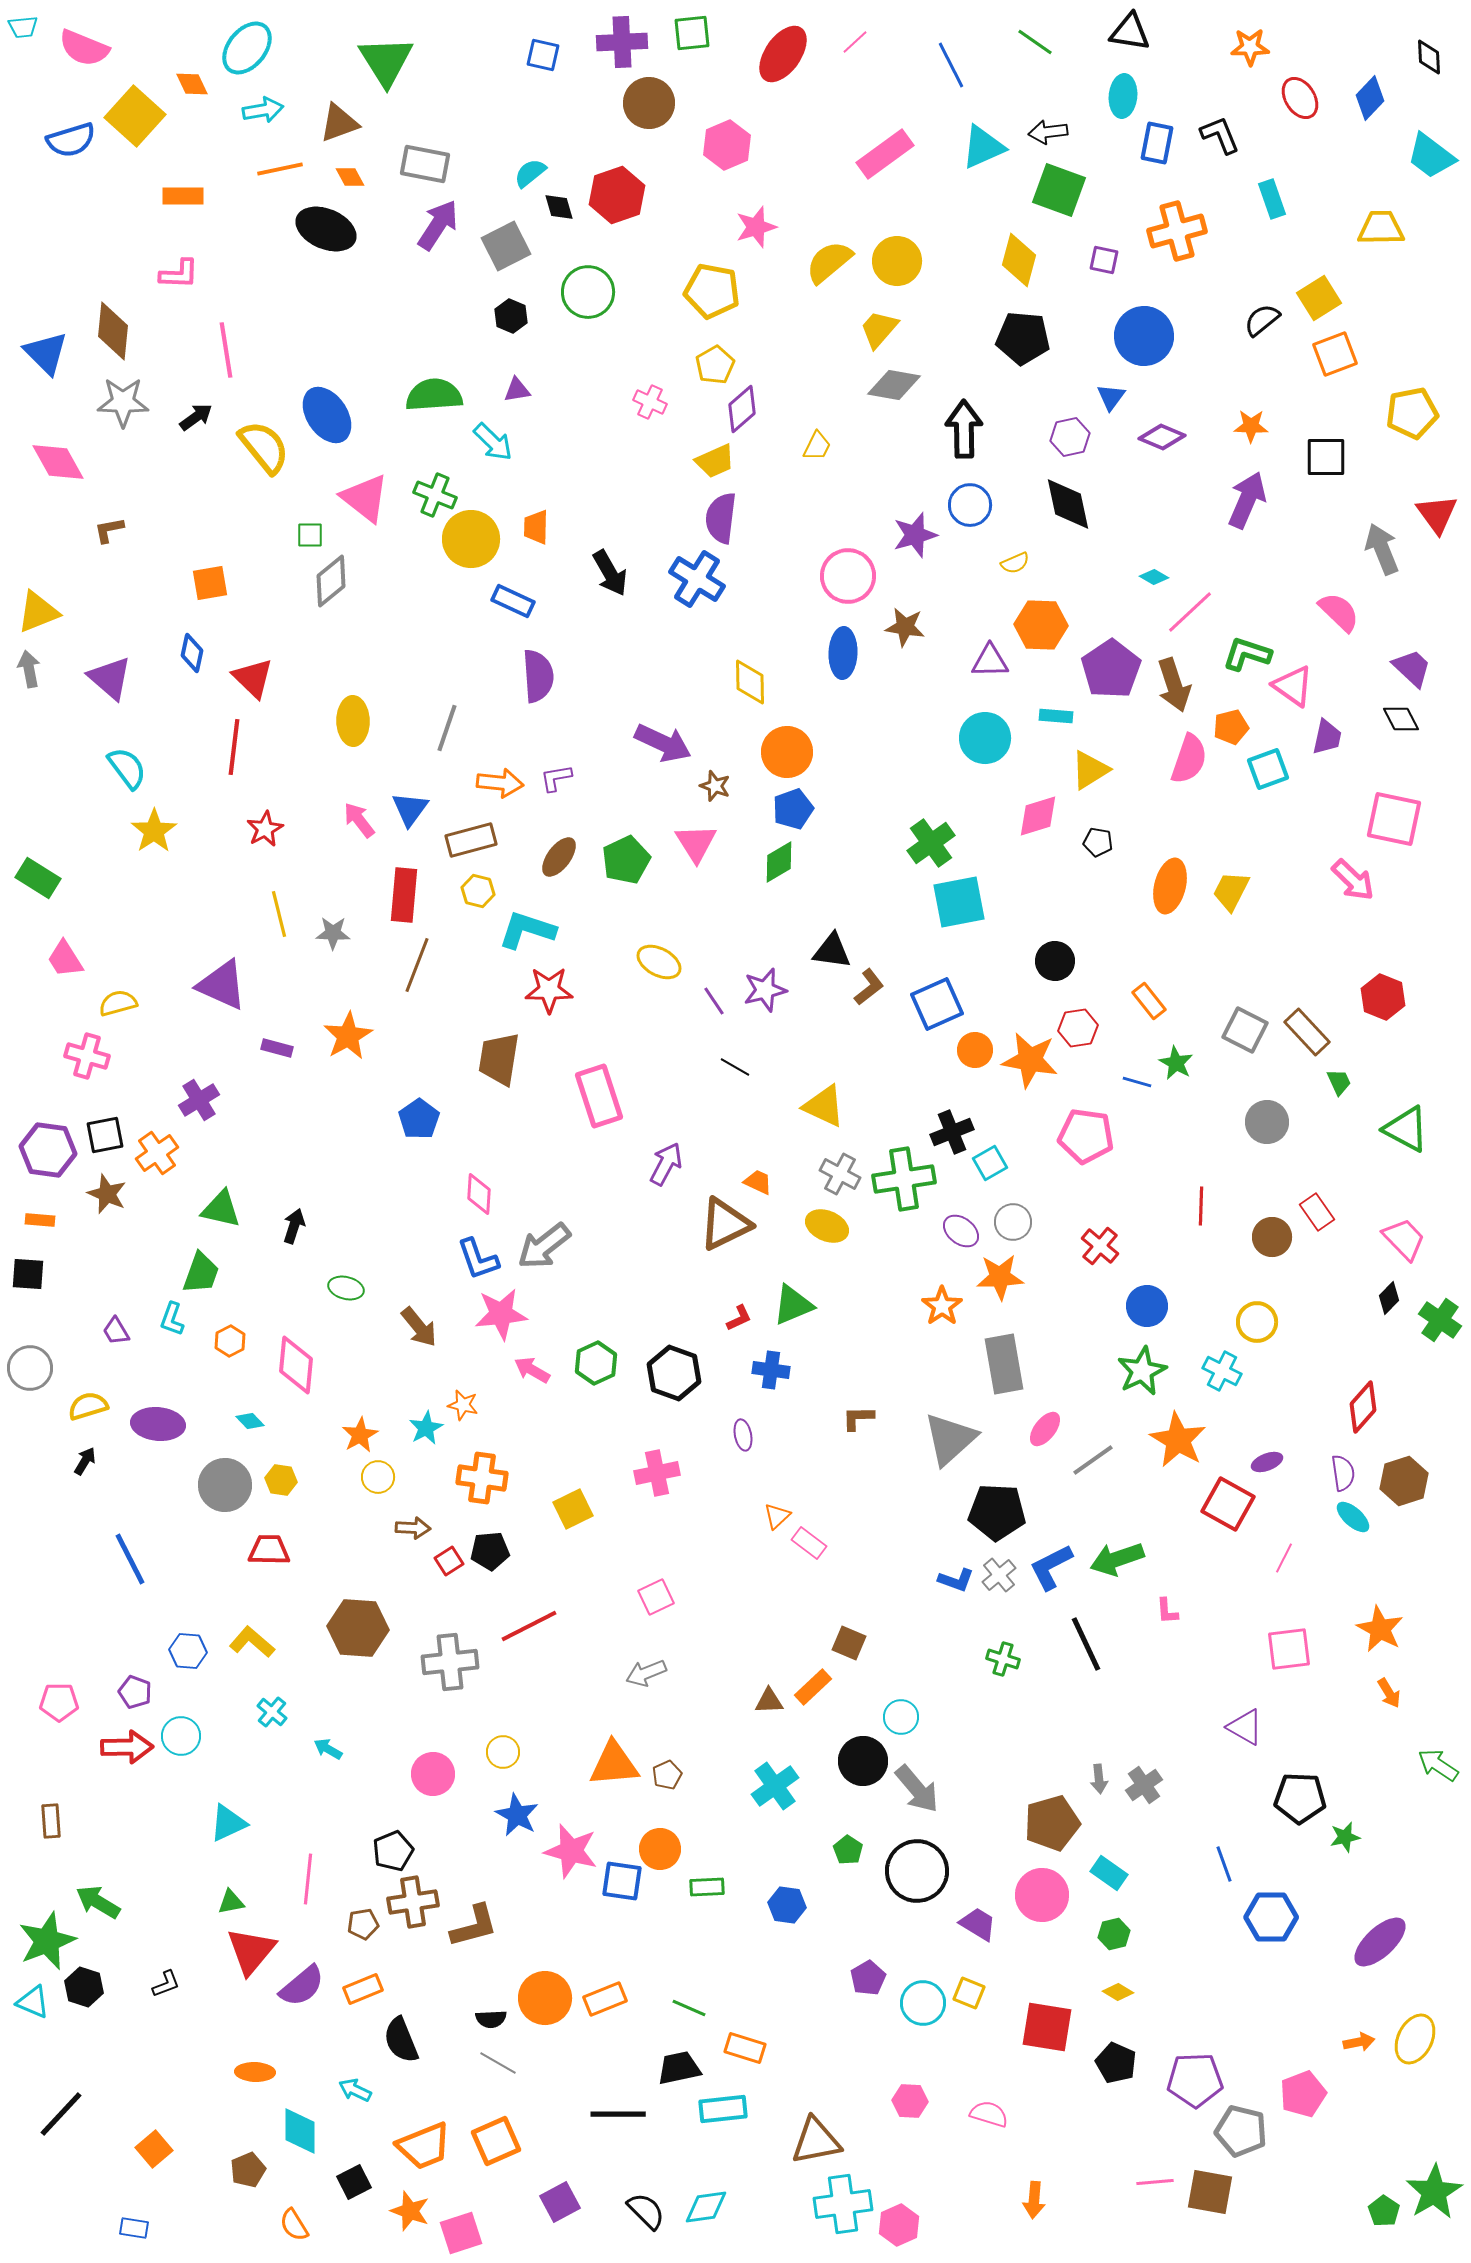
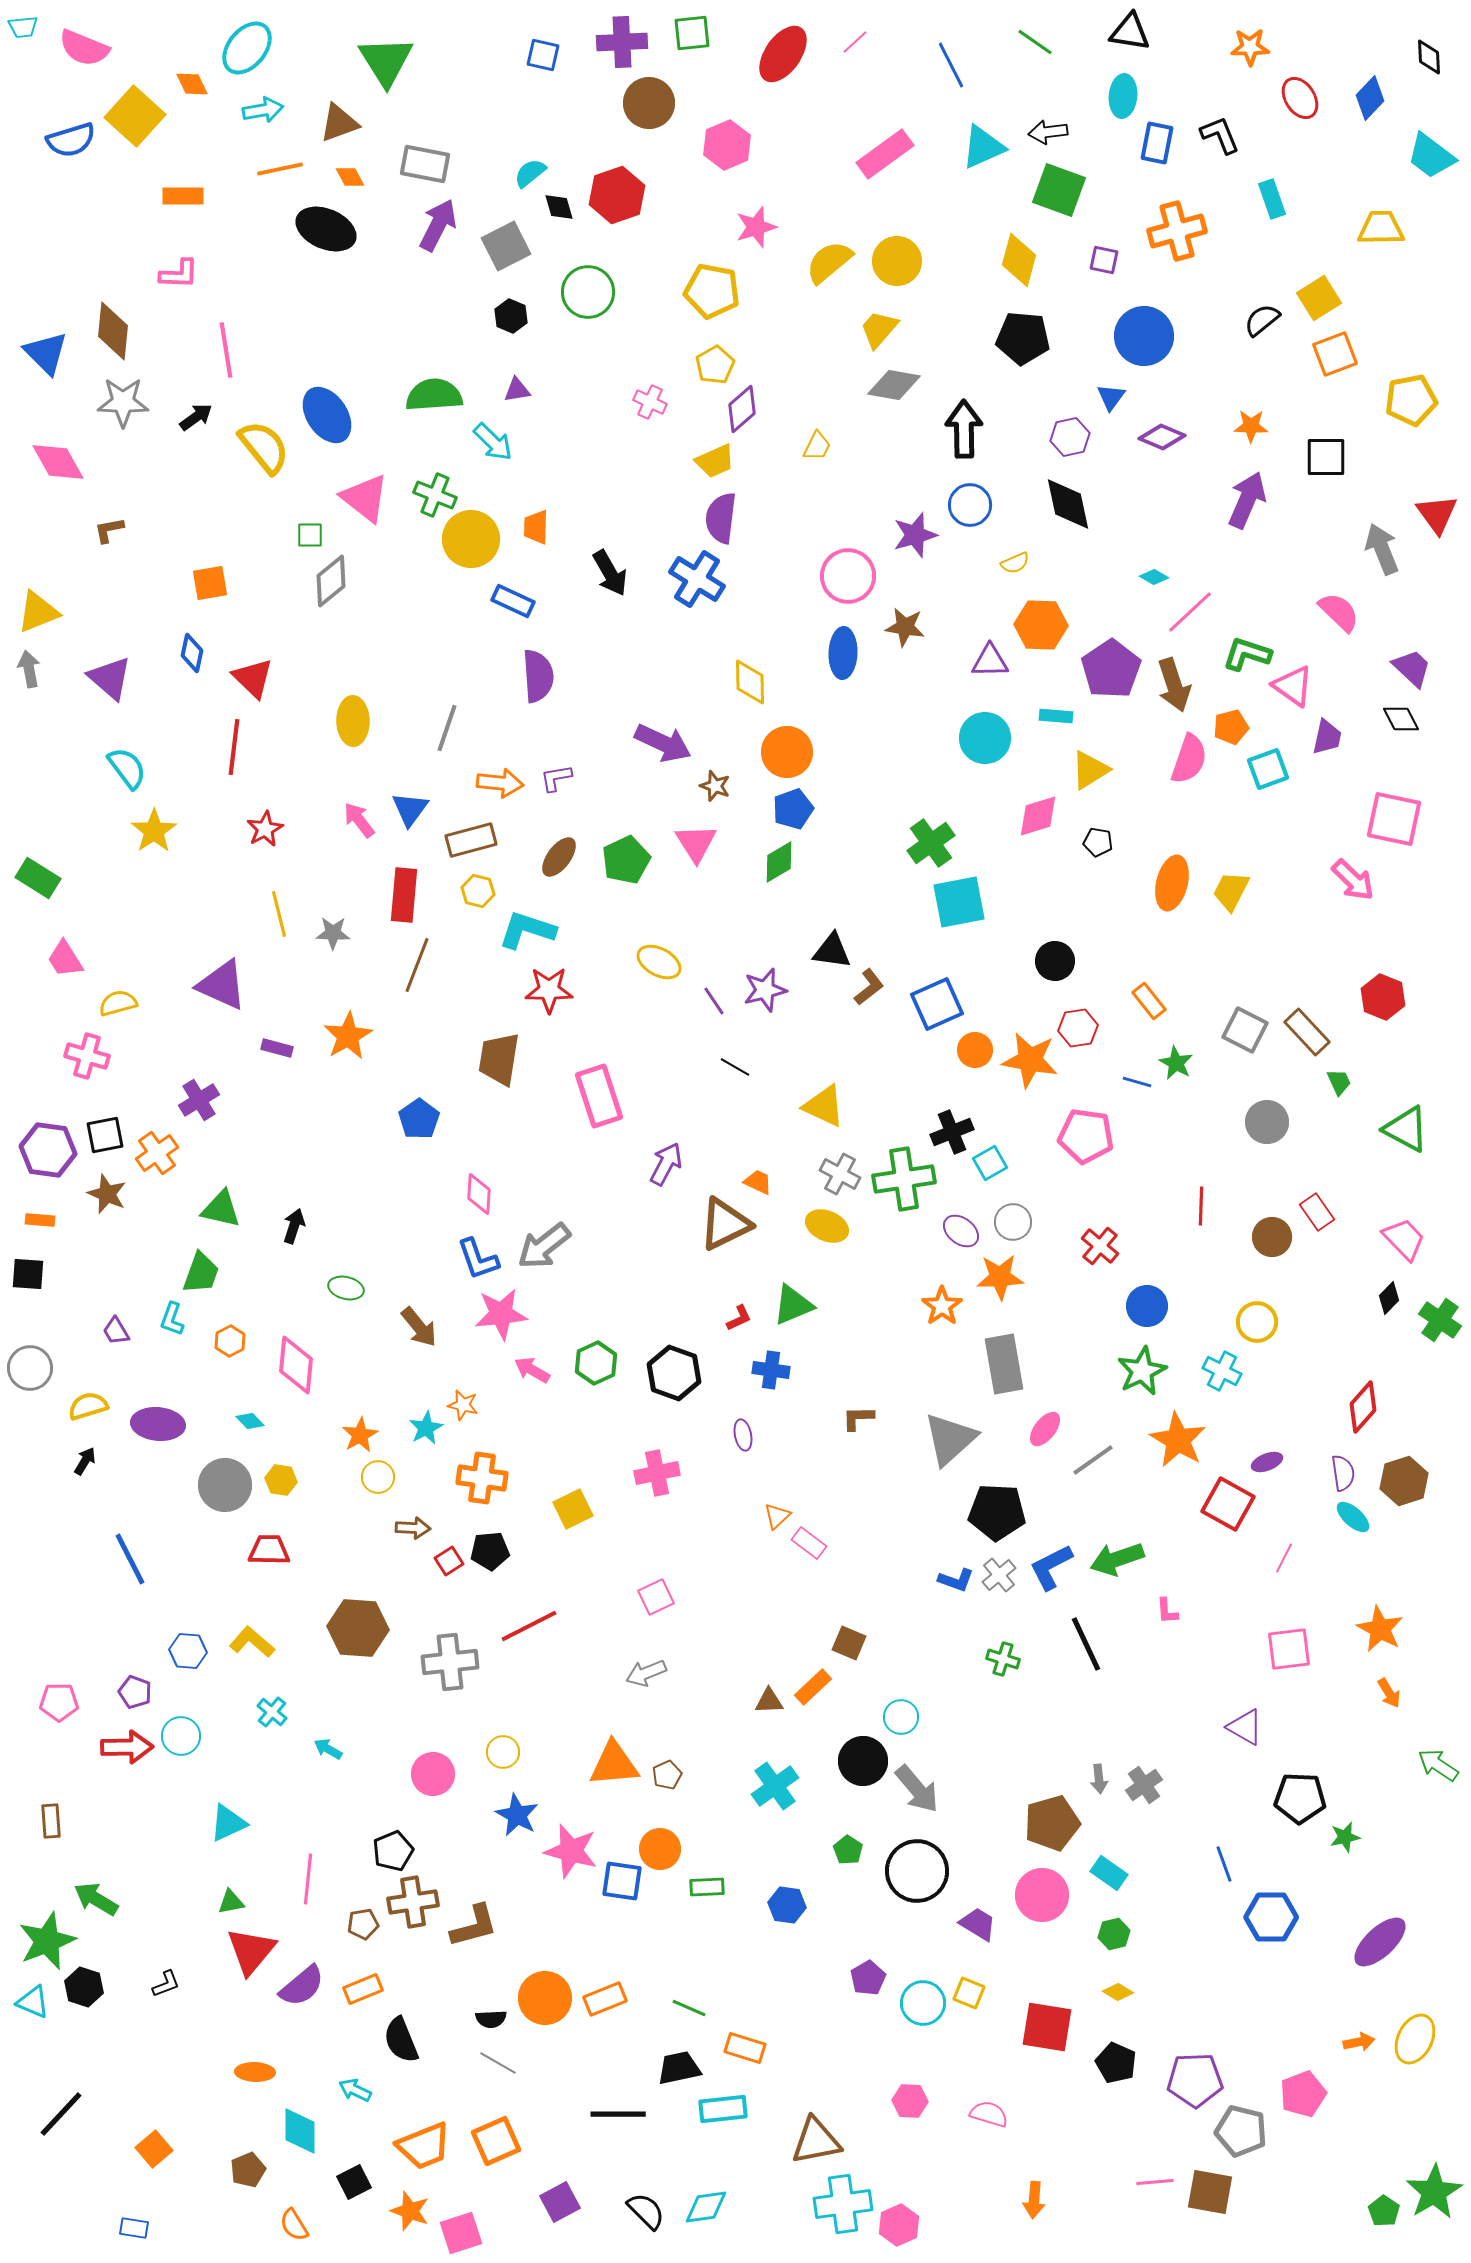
purple arrow at (438, 225): rotated 6 degrees counterclockwise
yellow pentagon at (1412, 413): moved 1 px left, 13 px up
orange ellipse at (1170, 886): moved 2 px right, 3 px up
green arrow at (98, 1902): moved 2 px left, 3 px up
